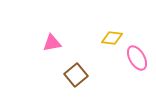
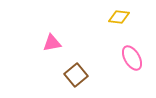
yellow diamond: moved 7 px right, 21 px up
pink ellipse: moved 5 px left
